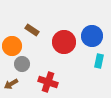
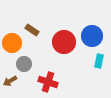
orange circle: moved 3 px up
gray circle: moved 2 px right
brown arrow: moved 1 px left, 3 px up
